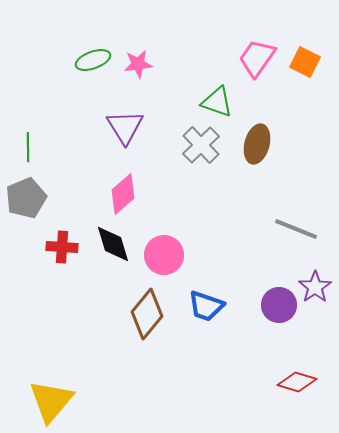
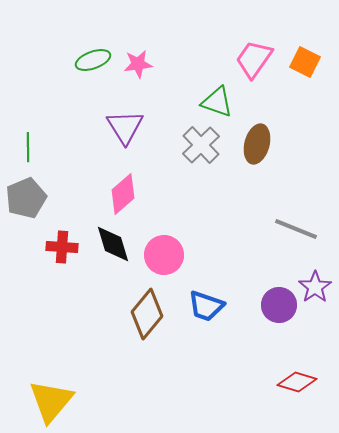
pink trapezoid: moved 3 px left, 1 px down
